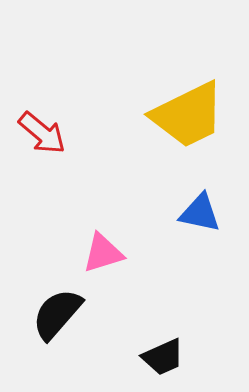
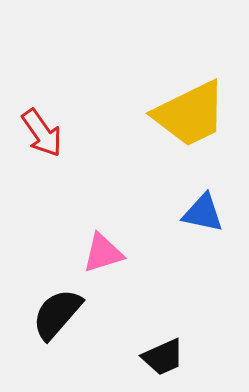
yellow trapezoid: moved 2 px right, 1 px up
red arrow: rotated 15 degrees clockwise
blue triangle: moved 3 px right
